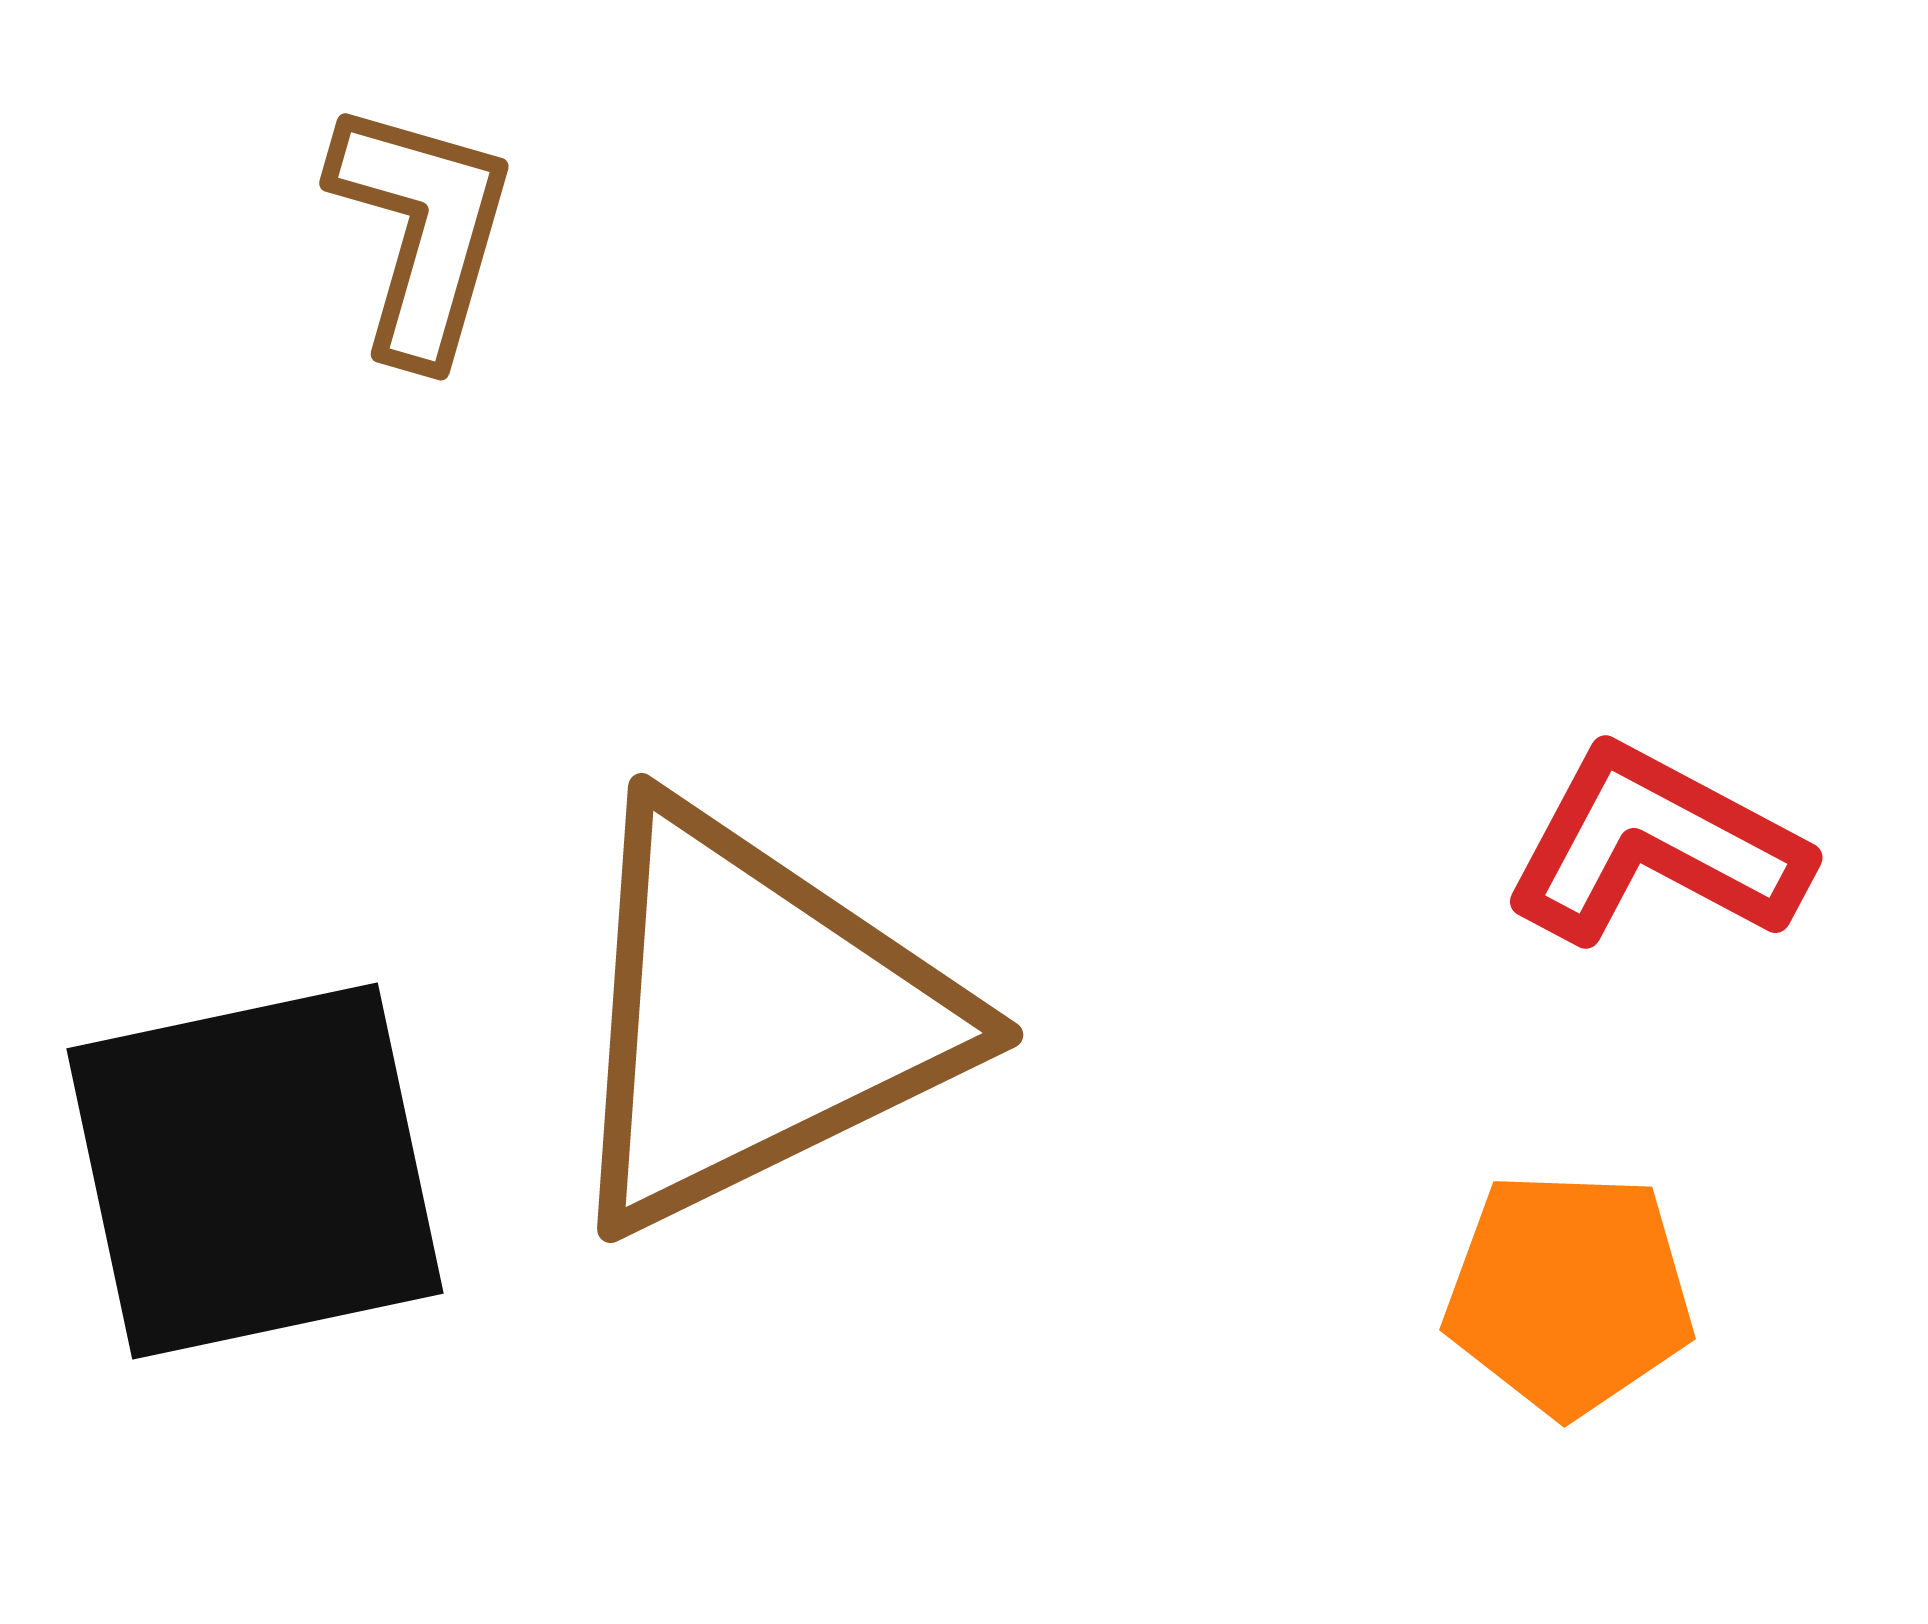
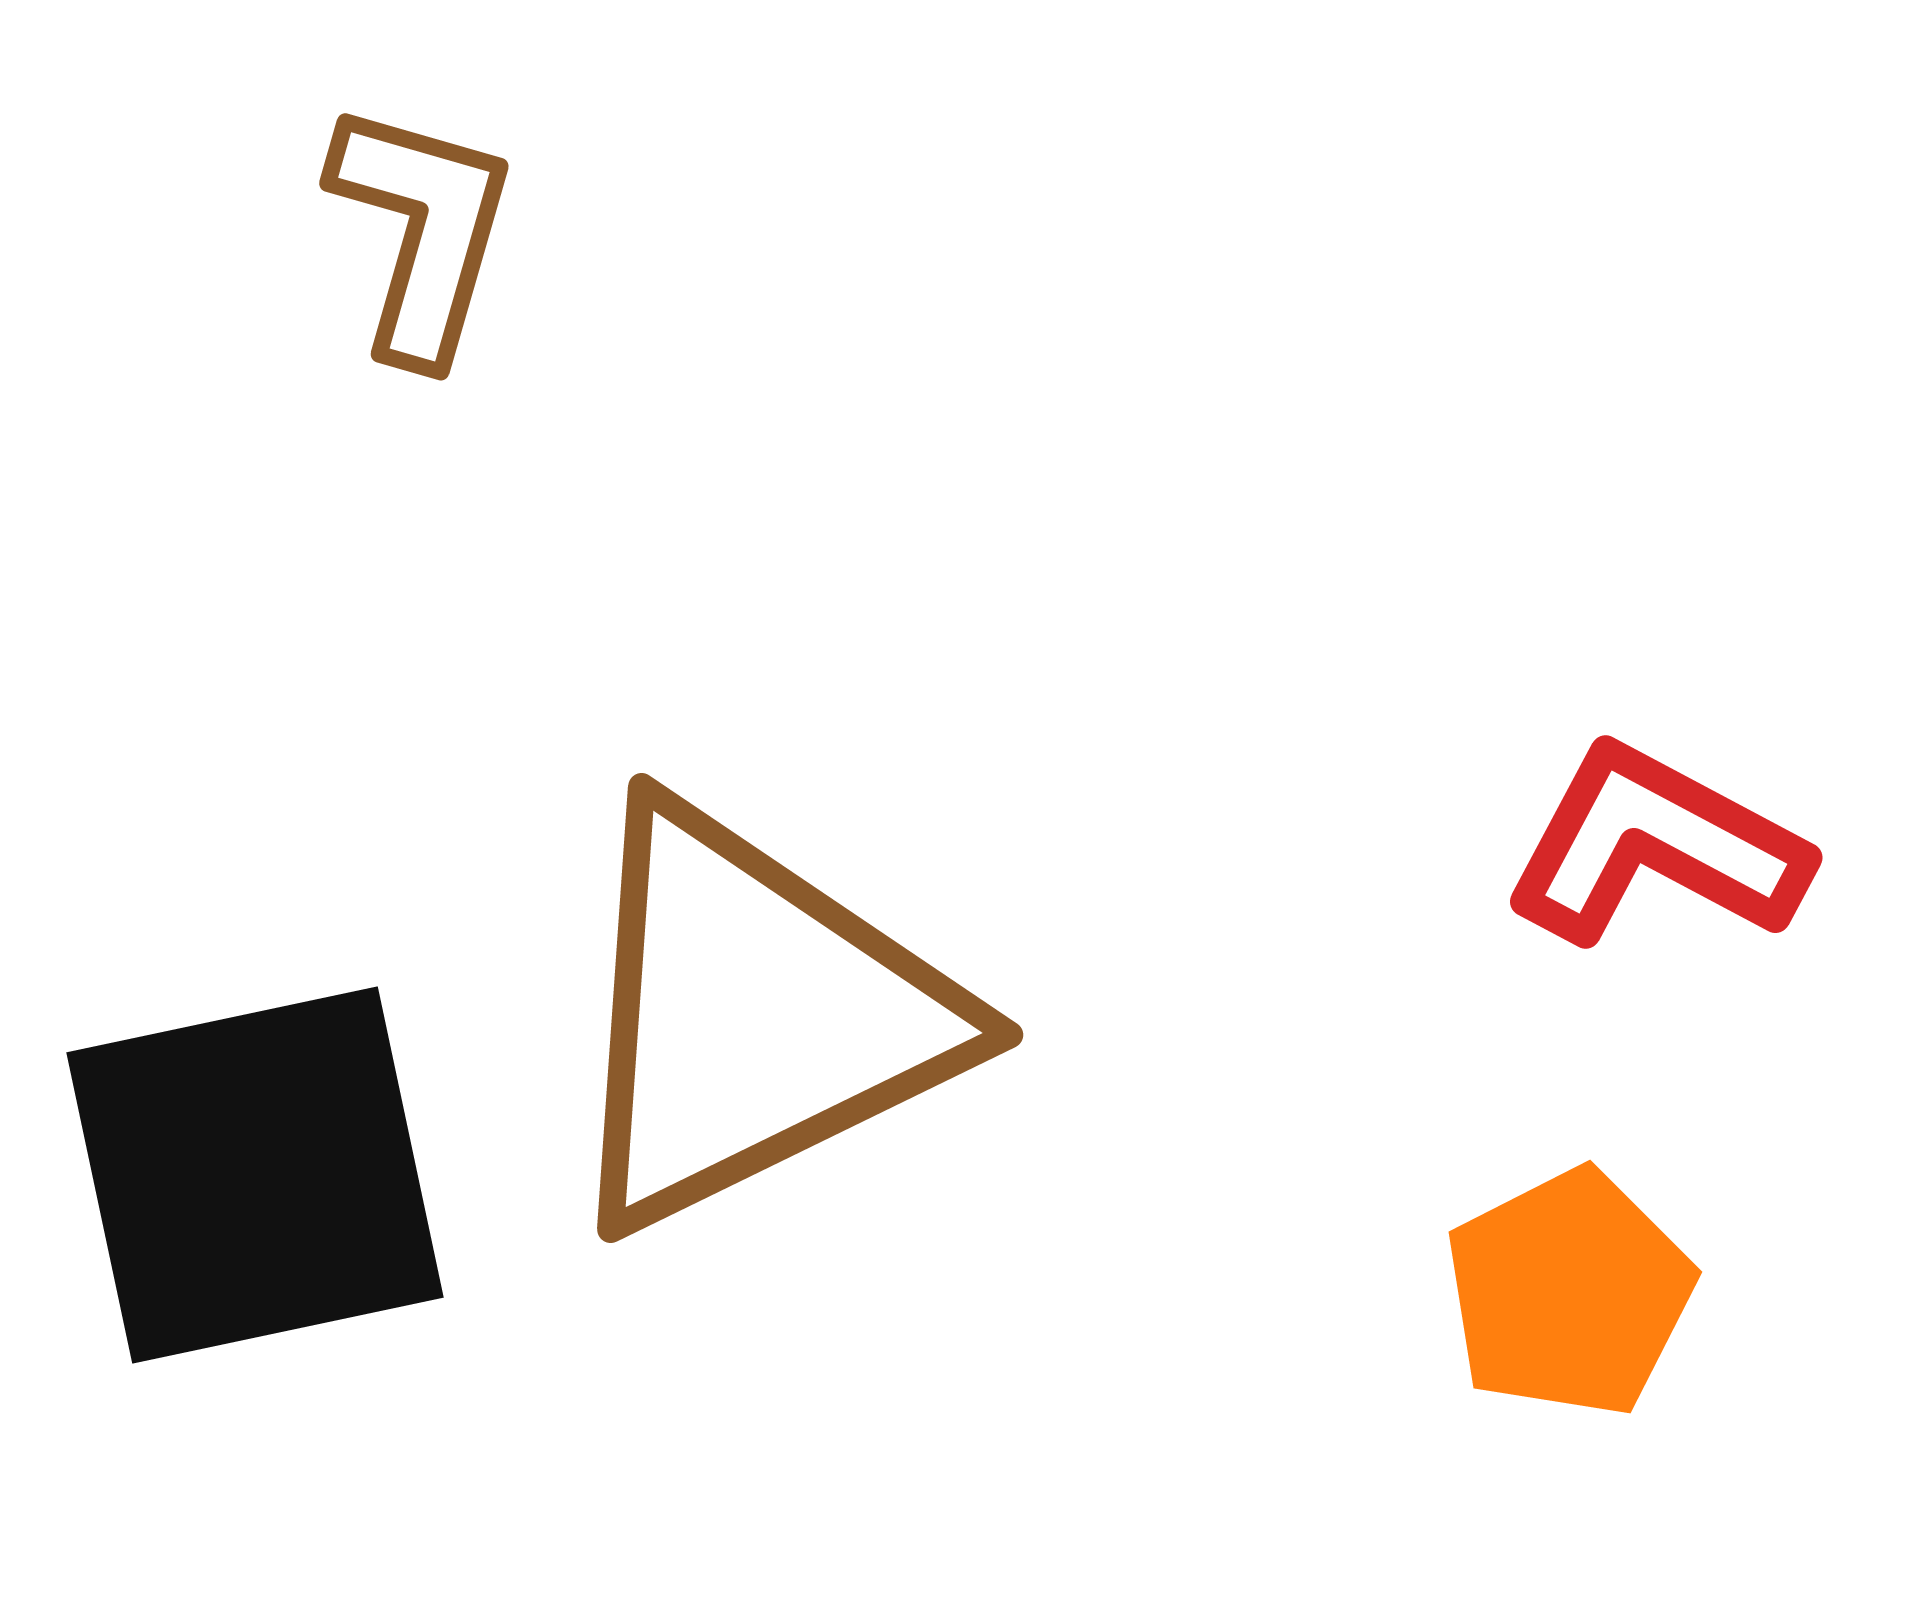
black square: moved 4 px down
orange pentagon: rotated 29 degrees counterclockwise
